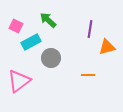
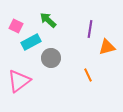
orange line: rotated 64 degrees clockwise
